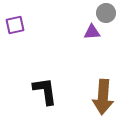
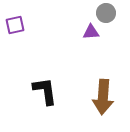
purple triangle: moved 1 px left
